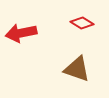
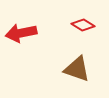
red diamond: moved 1 px right, 2 px down
